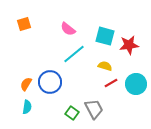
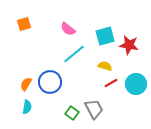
cyan square: rotated 30 degrees counterclockwise
red star: rotated 18 degrees clockwise
